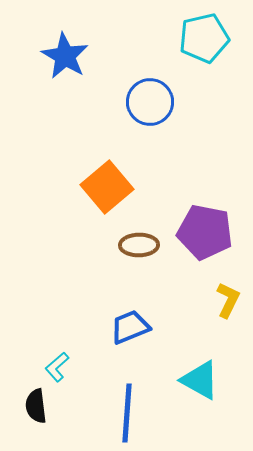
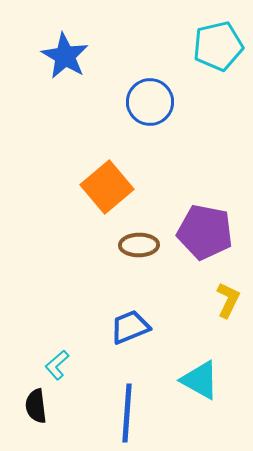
cyan pentagon: moved 14 px right, 8 px down
cyan L-shape: moved 2 px up
